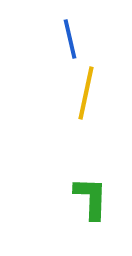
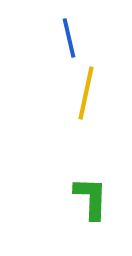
blue line: moved 1 px left, 1 px up
